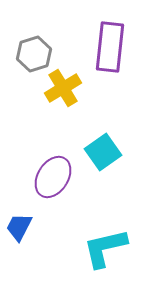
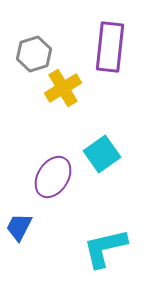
cyan square: moved 1 px left, 2 px down
